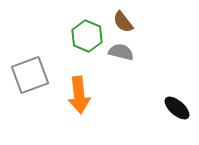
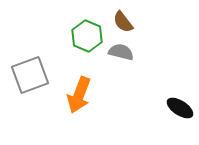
orange arrow: rotated 27 degrees clockwise
black ellipse: moved 3 px right; rotated 8 degrees counterclockwise
